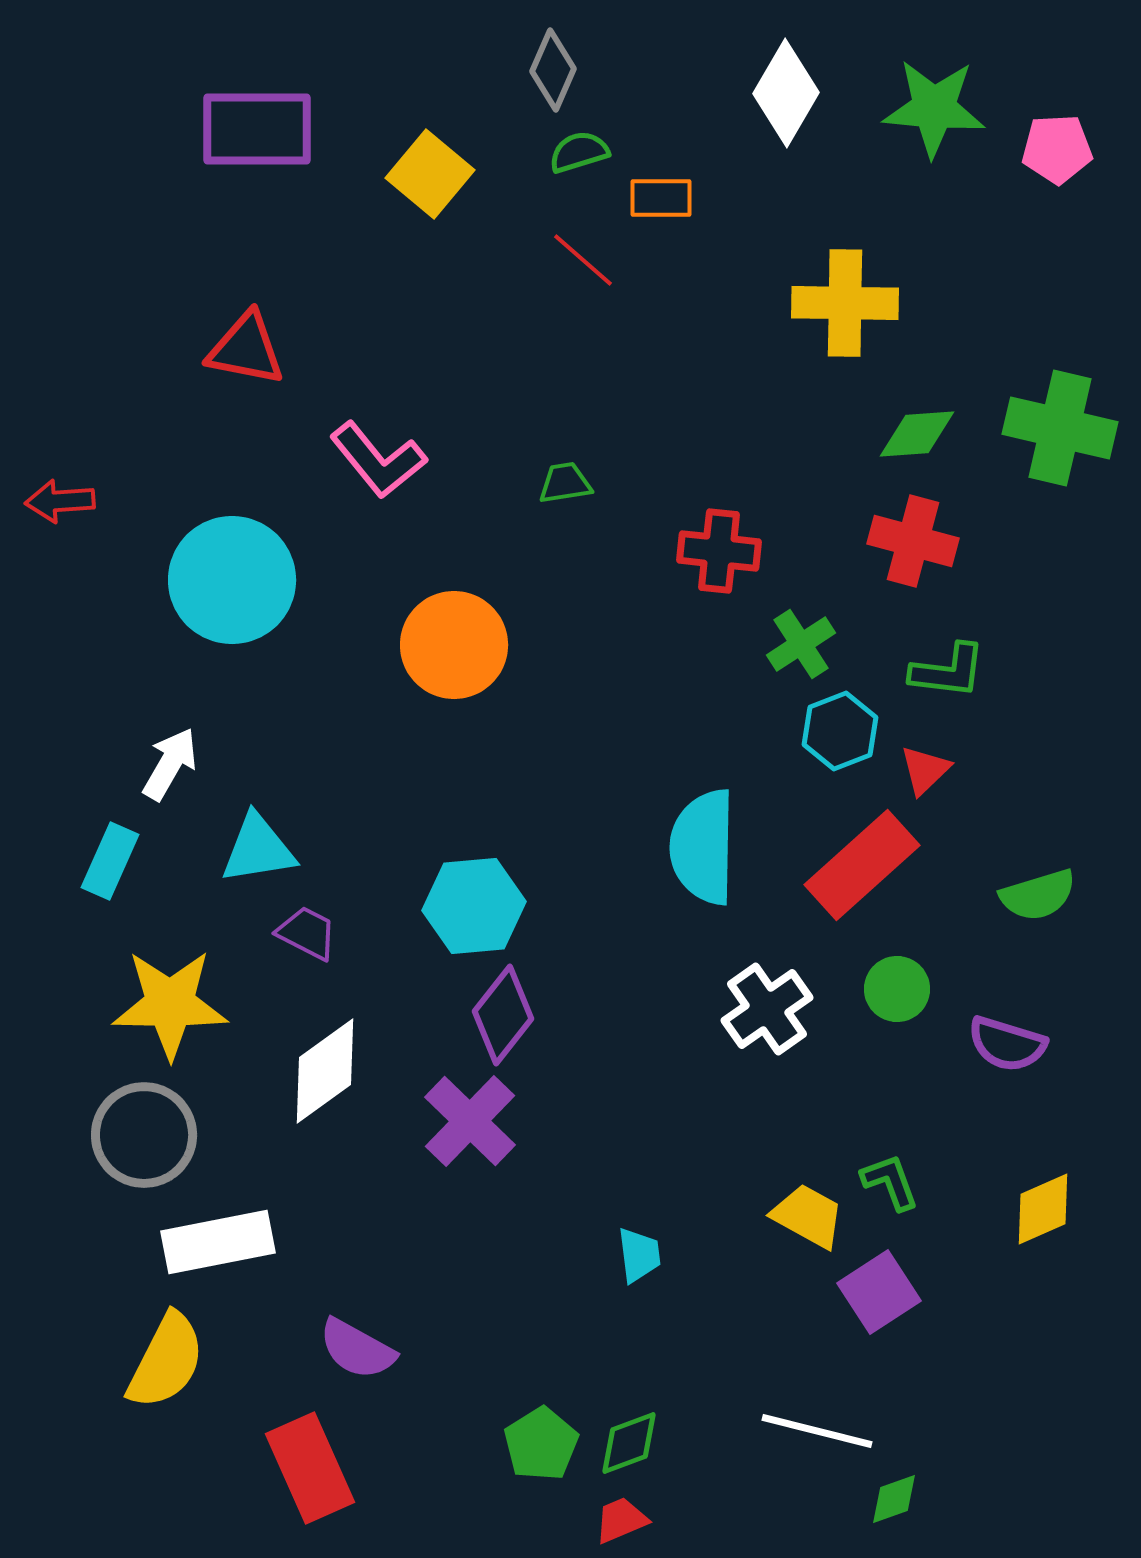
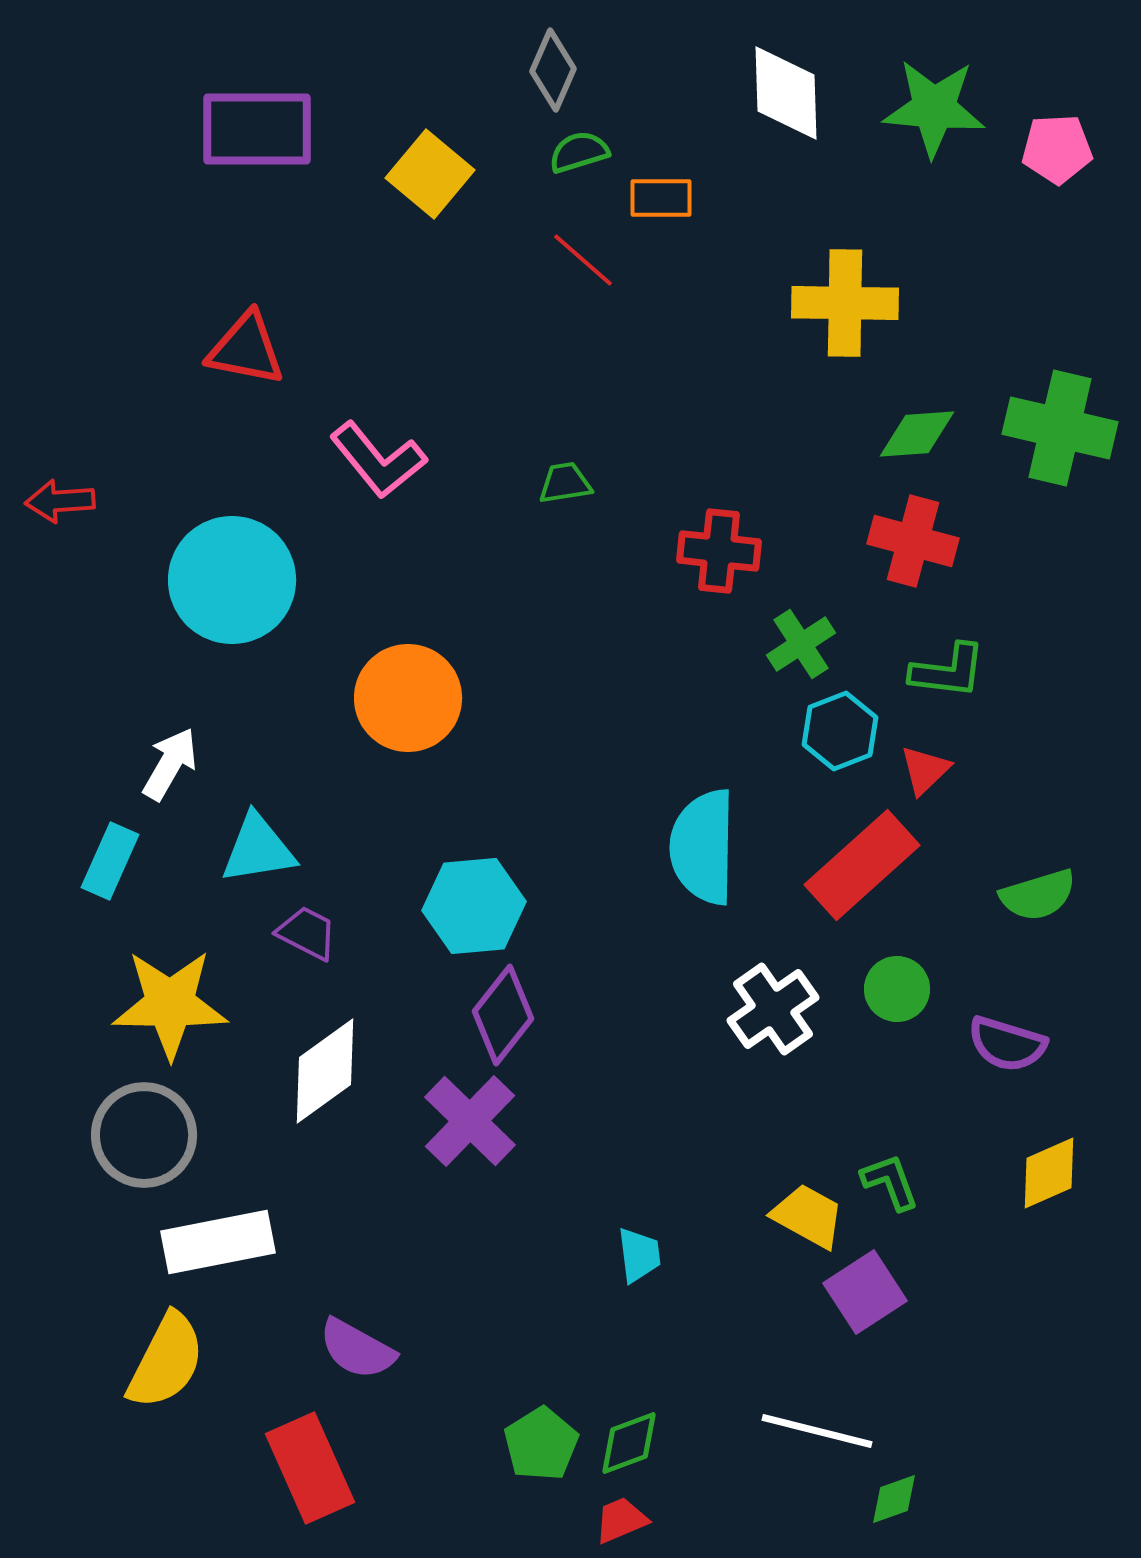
white diamond at (786, 93): rotated 32 degrees counterclockwise
orange circle at (454, 645): moved 46 px left, 53 px down
white cross at (767, 1009): moved 6 px right
yellow diamond at (1043, 1209): moved 6 px right, 36 px up
purple square at (879, 1292): moved 14 px left
